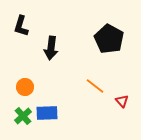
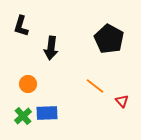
orange circle: moved 3 px right, 3 px up
